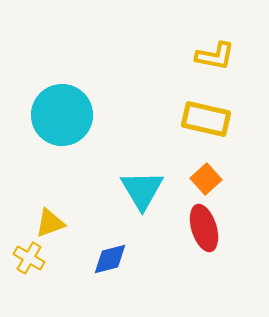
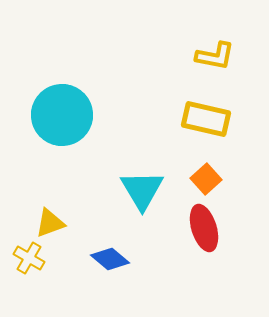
blue diamond: rotated 54 degrees clockwise
